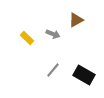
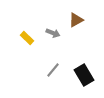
gray arrow: moved 1 px up
black rectangle: rotated 30 degrees clockwise
